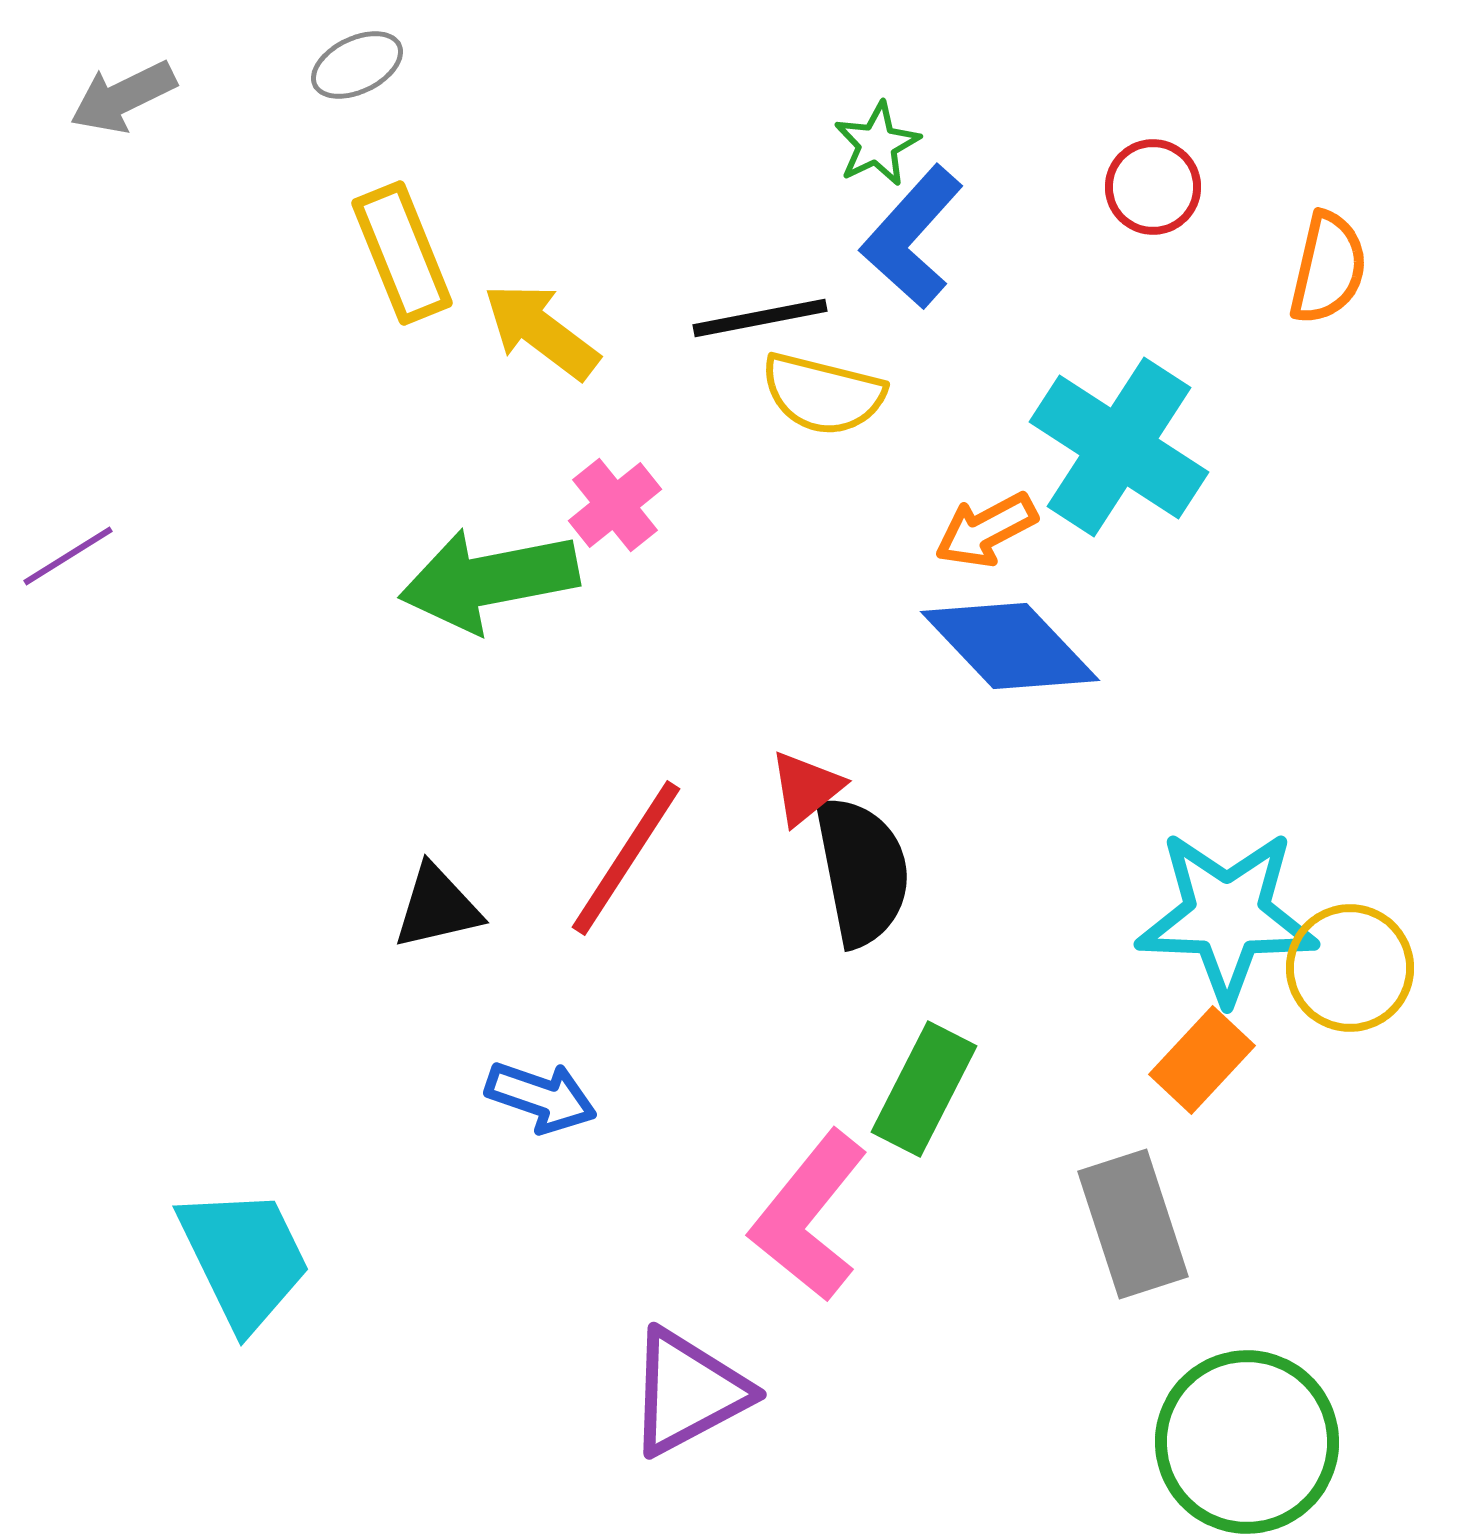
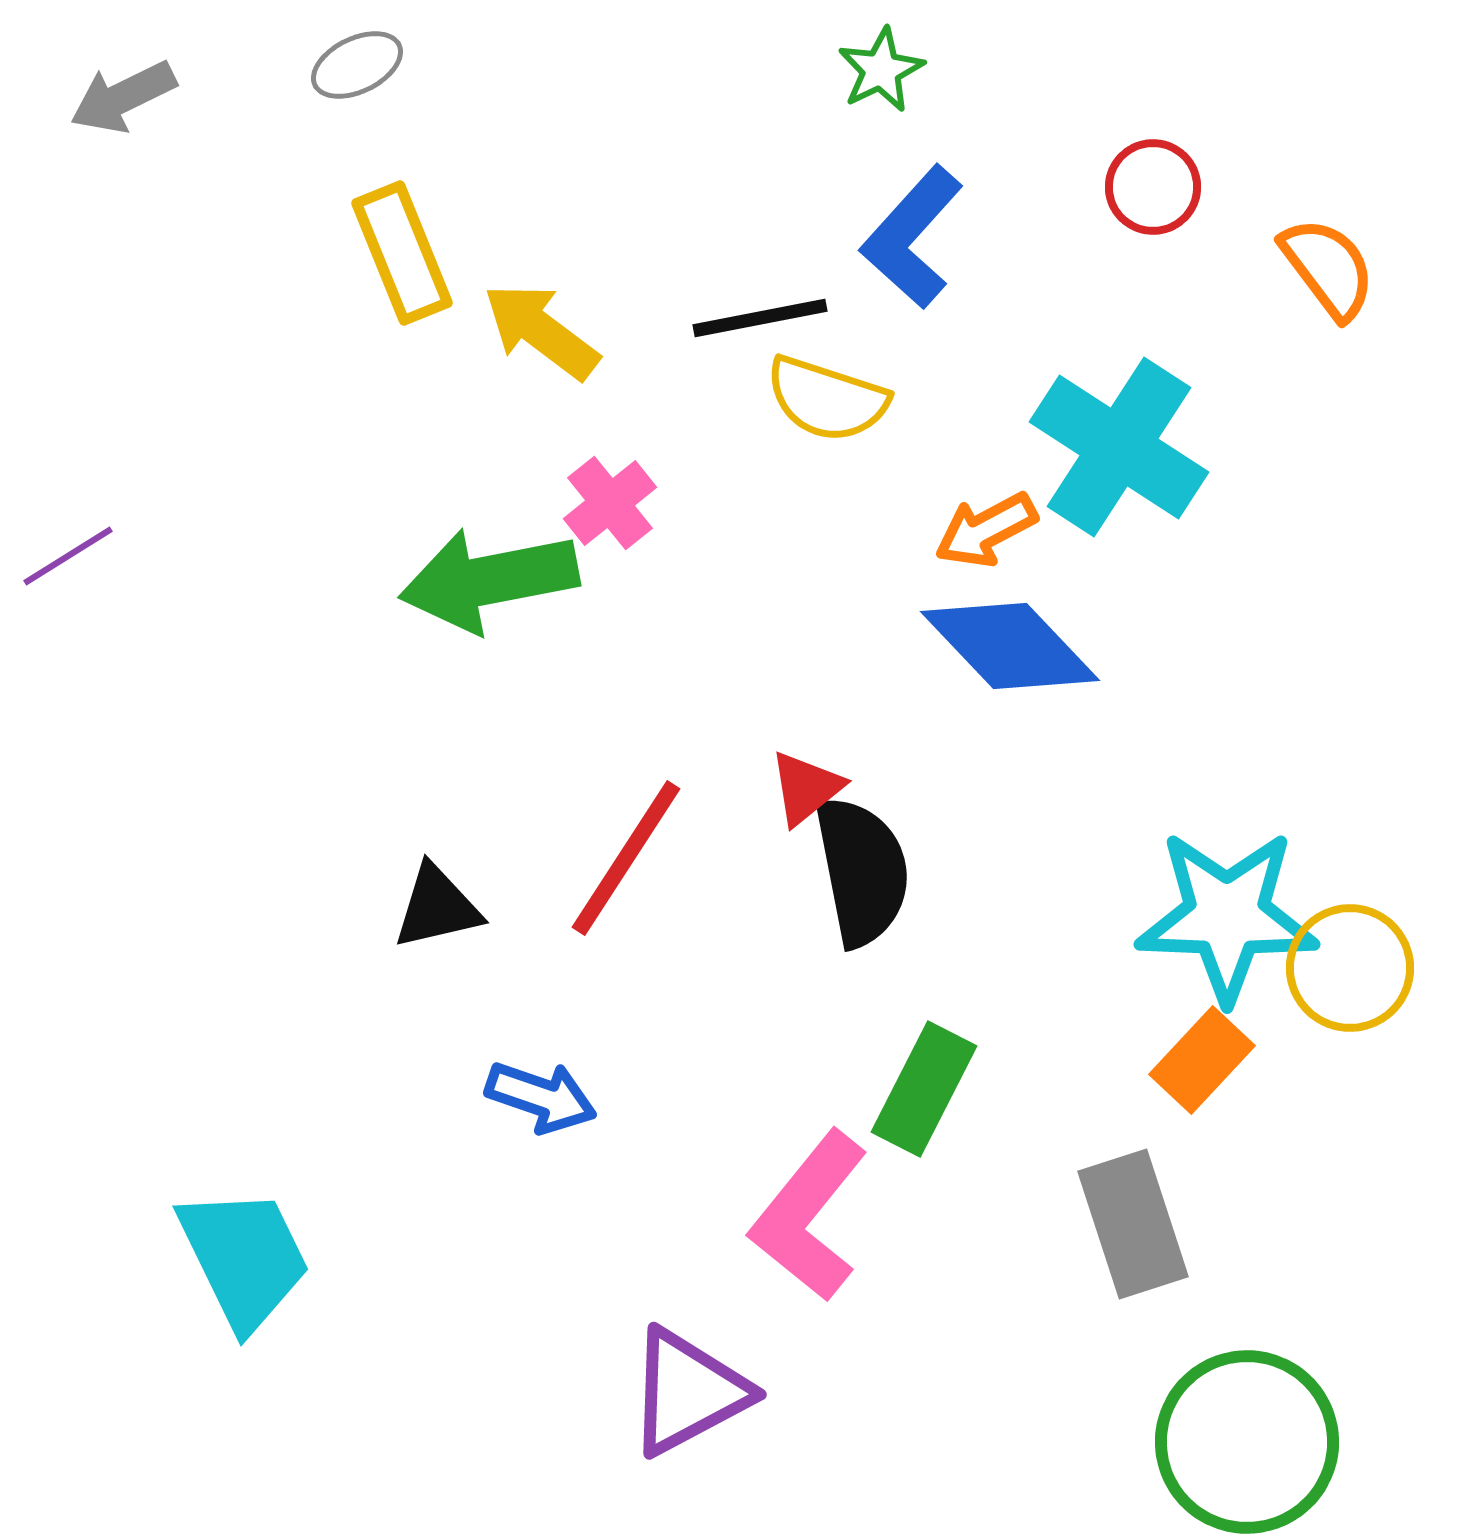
green star: moved 4 px right, 74 px up
orange semicircle: rotated 50 degrees counterclockwise
yellow semicircle: moved 4 px right, 5 px down; rotated 4 degrees clockwise
pink cross: moved 5 px left, 2 px up
